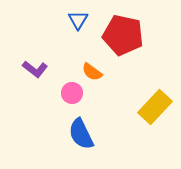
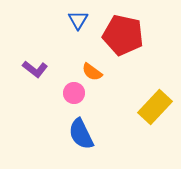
pink circle: moved 2 px right
